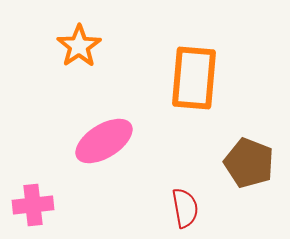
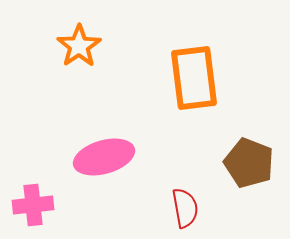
orange rectangle: rotated 12 degrees counterclockwise
pink ellipse: moved 16 px down; rotated 16 degrees clockwise
